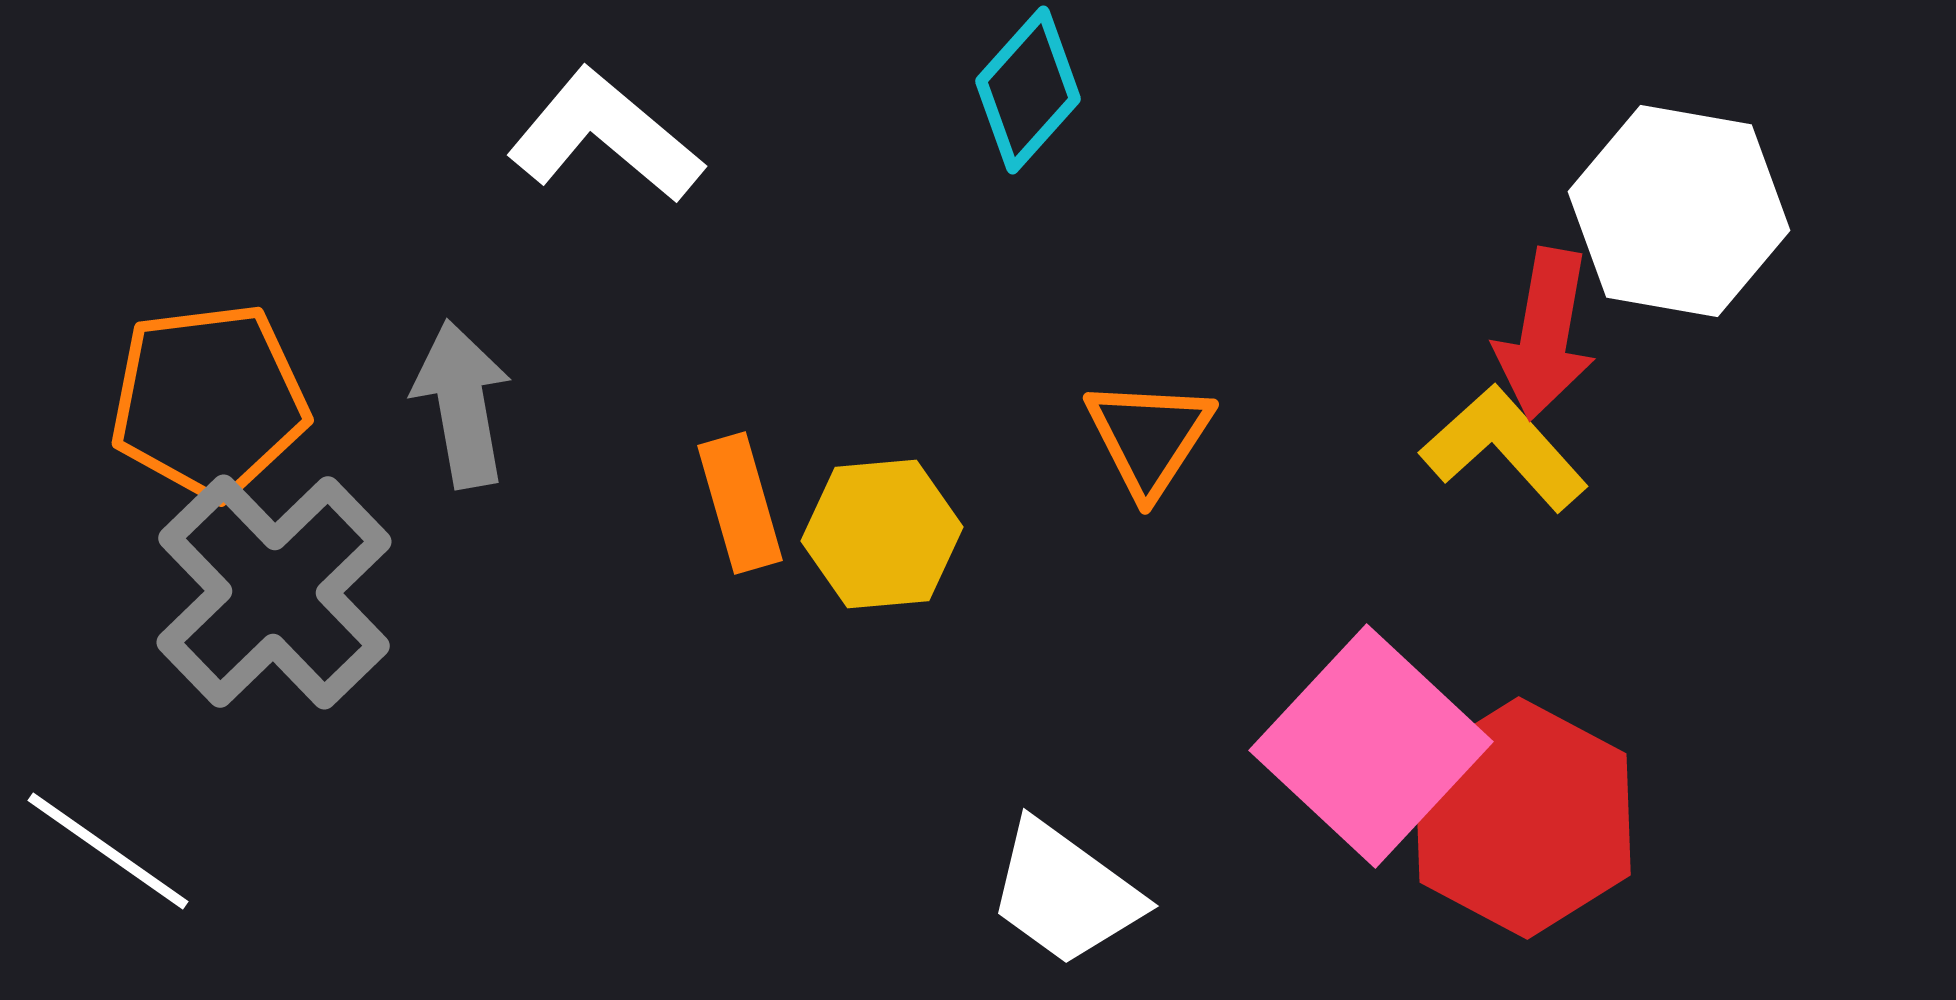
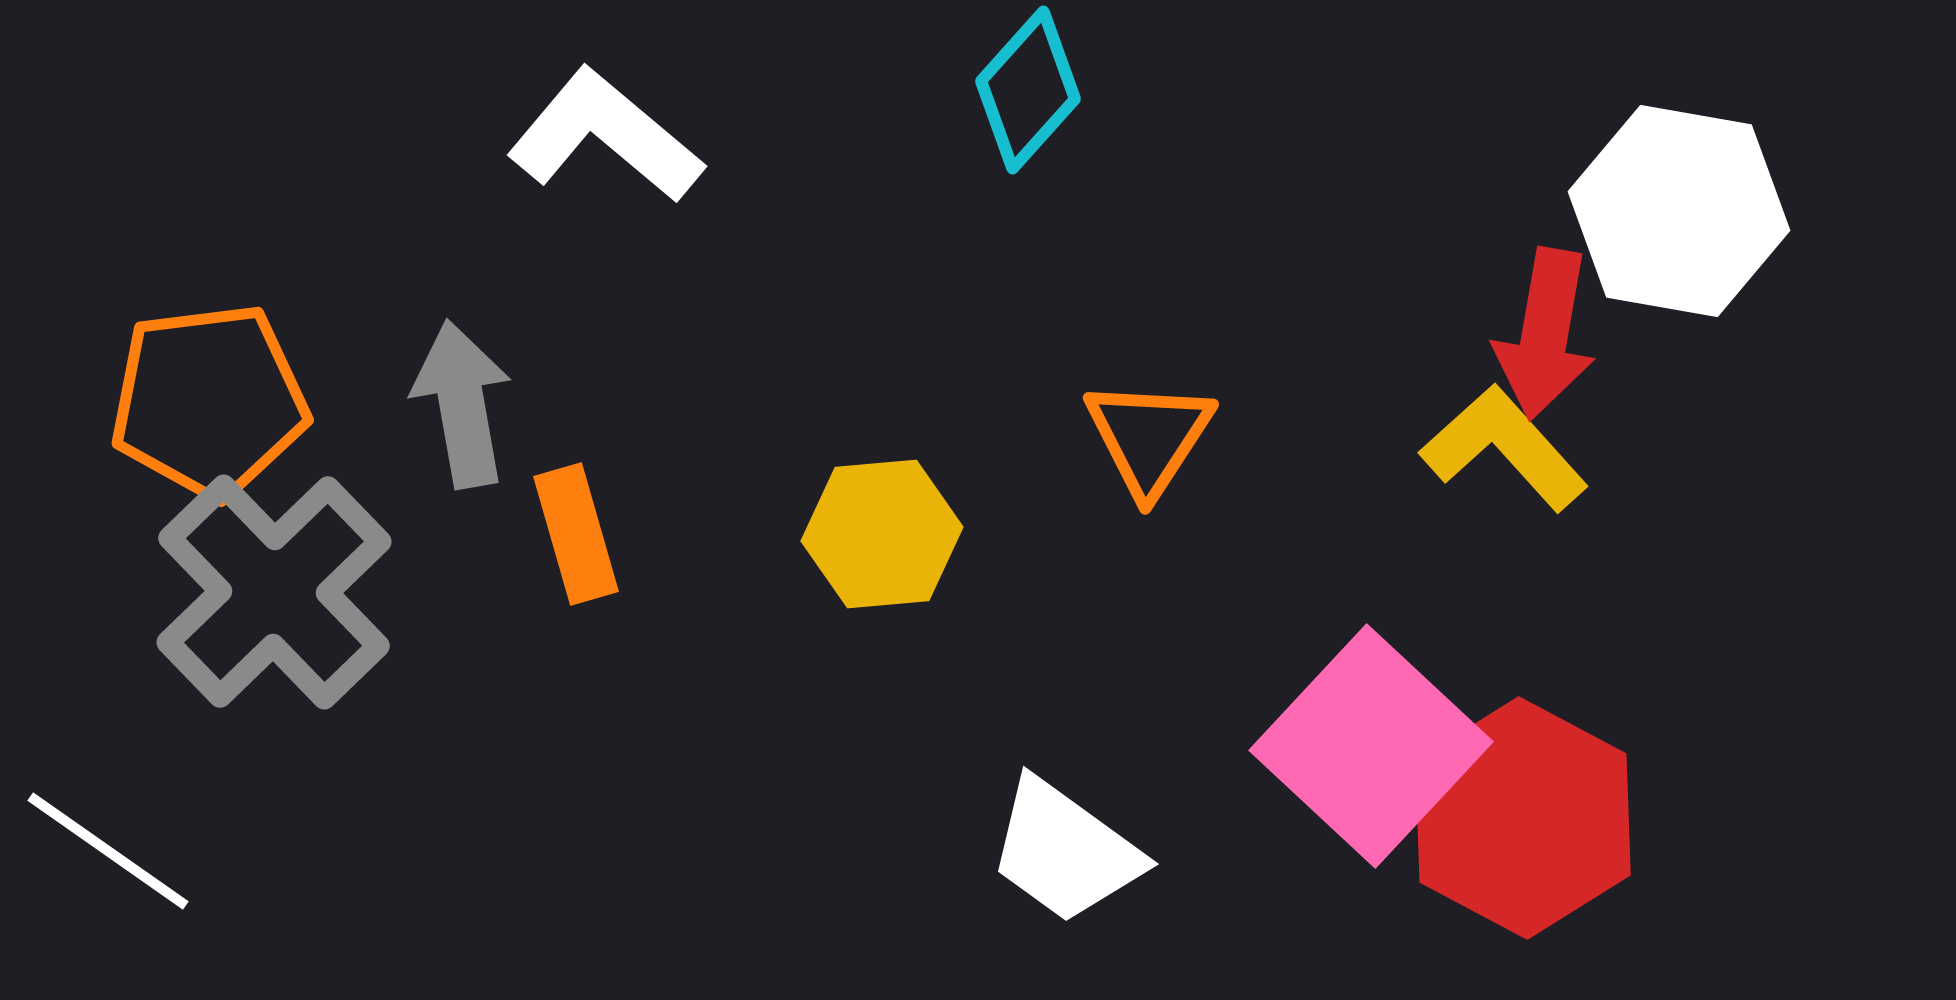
orange rectangle: moved 164 px left, 31 px down
white trapezoid: moved 42 px up
